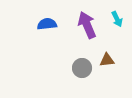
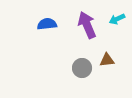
cyan arrow: rotated 91 degrees clockwise
